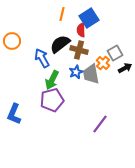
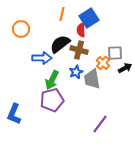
orange circle: moved 9 px right, 12 px up
gray square: rotated 28 degrees clockwise
blue arrow: rotated 120 degrees clockwise
gray trapezoid: moved 1 px right, 5 px down
